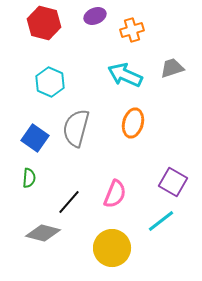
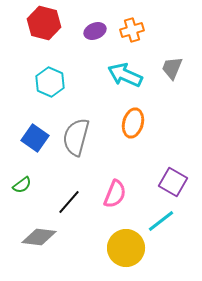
purple ellipse: moved 15 px down
gray trapezoid: rotated 50 degrees counterclockwise
gray semicircle: moved 9 px down
green semicircle: moved 7 px left, 7 px down; rotated 48 degrees clockwise
gray diamond: moved 4 px left, 4 px down; rotated 8 degrees counterclockwise
yellow circle: moved 14 px right
